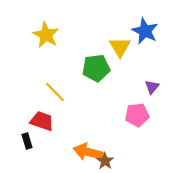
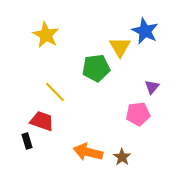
pink pentagon: moved 1 px right, 1 px up
brown star: moved 17 px right, 4 px up
